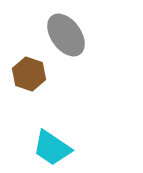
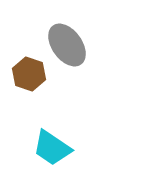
gray ellipse: moved 1 px right, 10 px down
